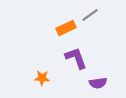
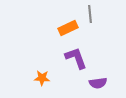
gray line: moved 1 px up; rotated 60 degrees counterclockwise
orange rectangle: moved 2 px right
